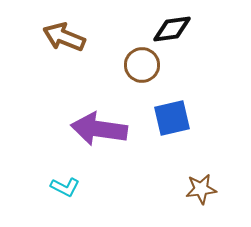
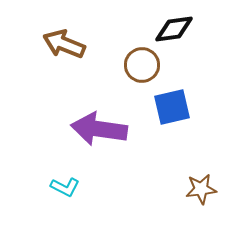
black diamond: moved 2 px right
brown arrow: moved 7 px down
blue square: moved 11 px up
